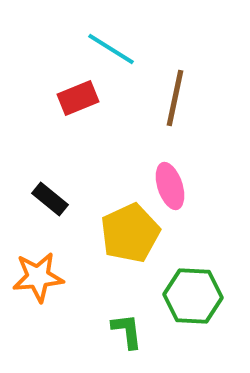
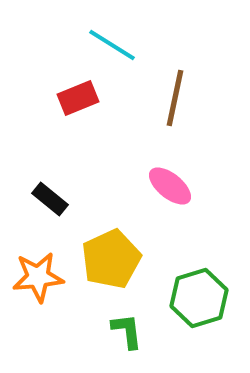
cyan line: moved 1 px right, 4 px up
pink ellipse: rotated 33 degrees counterclockwise
yellow pentagon: moved 19 px left, 26 px down
green hexagon: moved 6 px right, 2 px down; rotated 20 degrees counterclockwise
